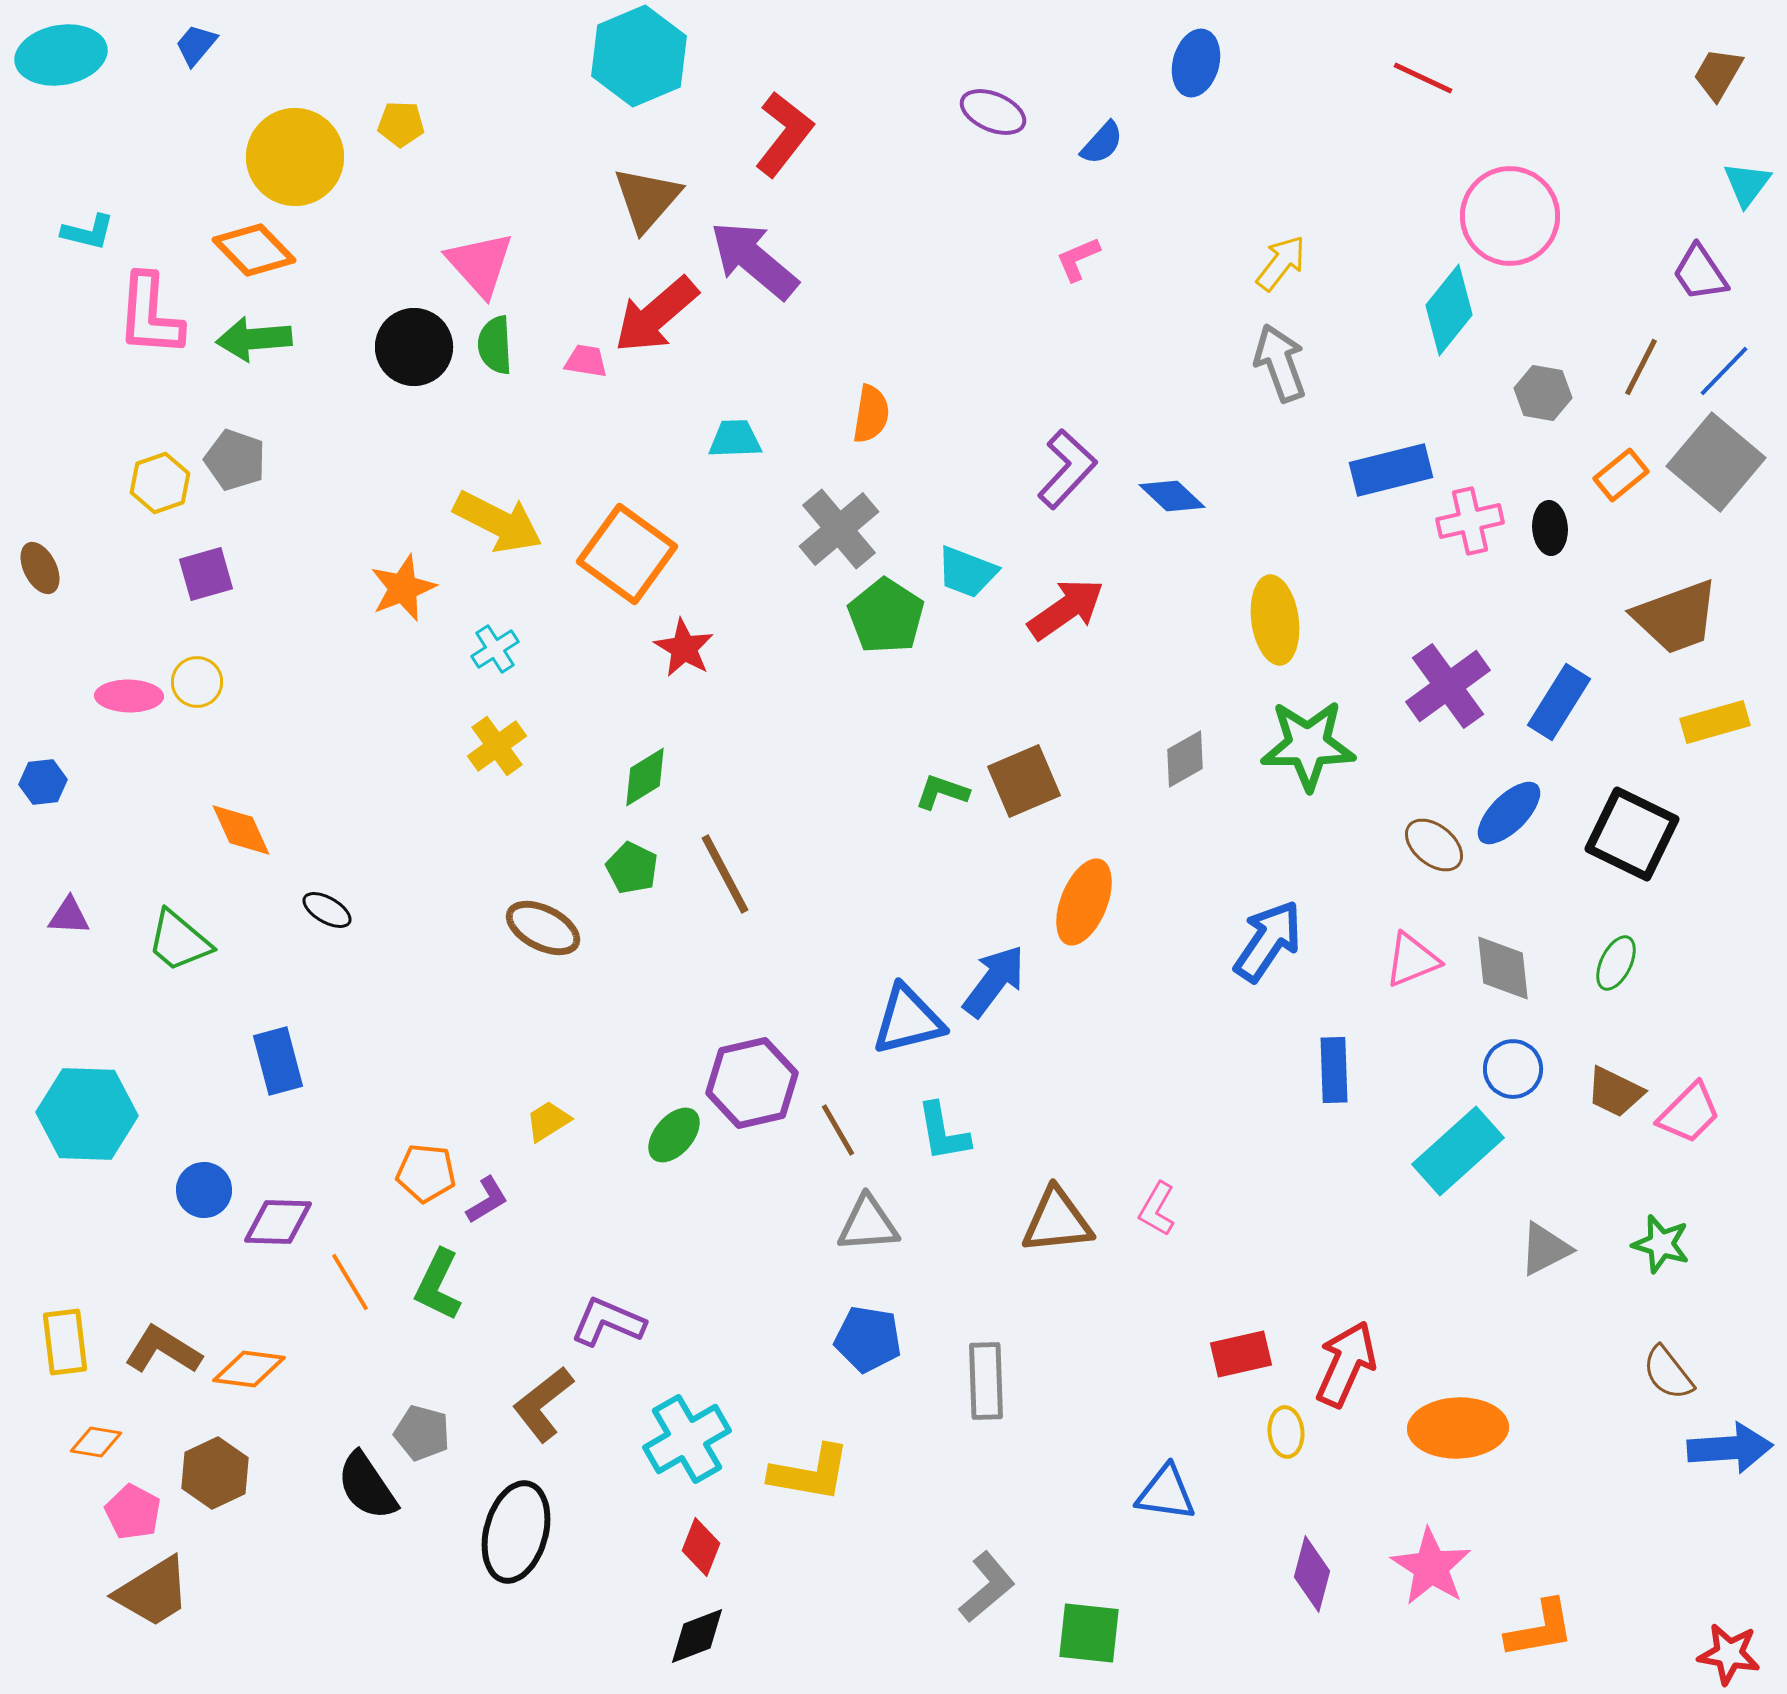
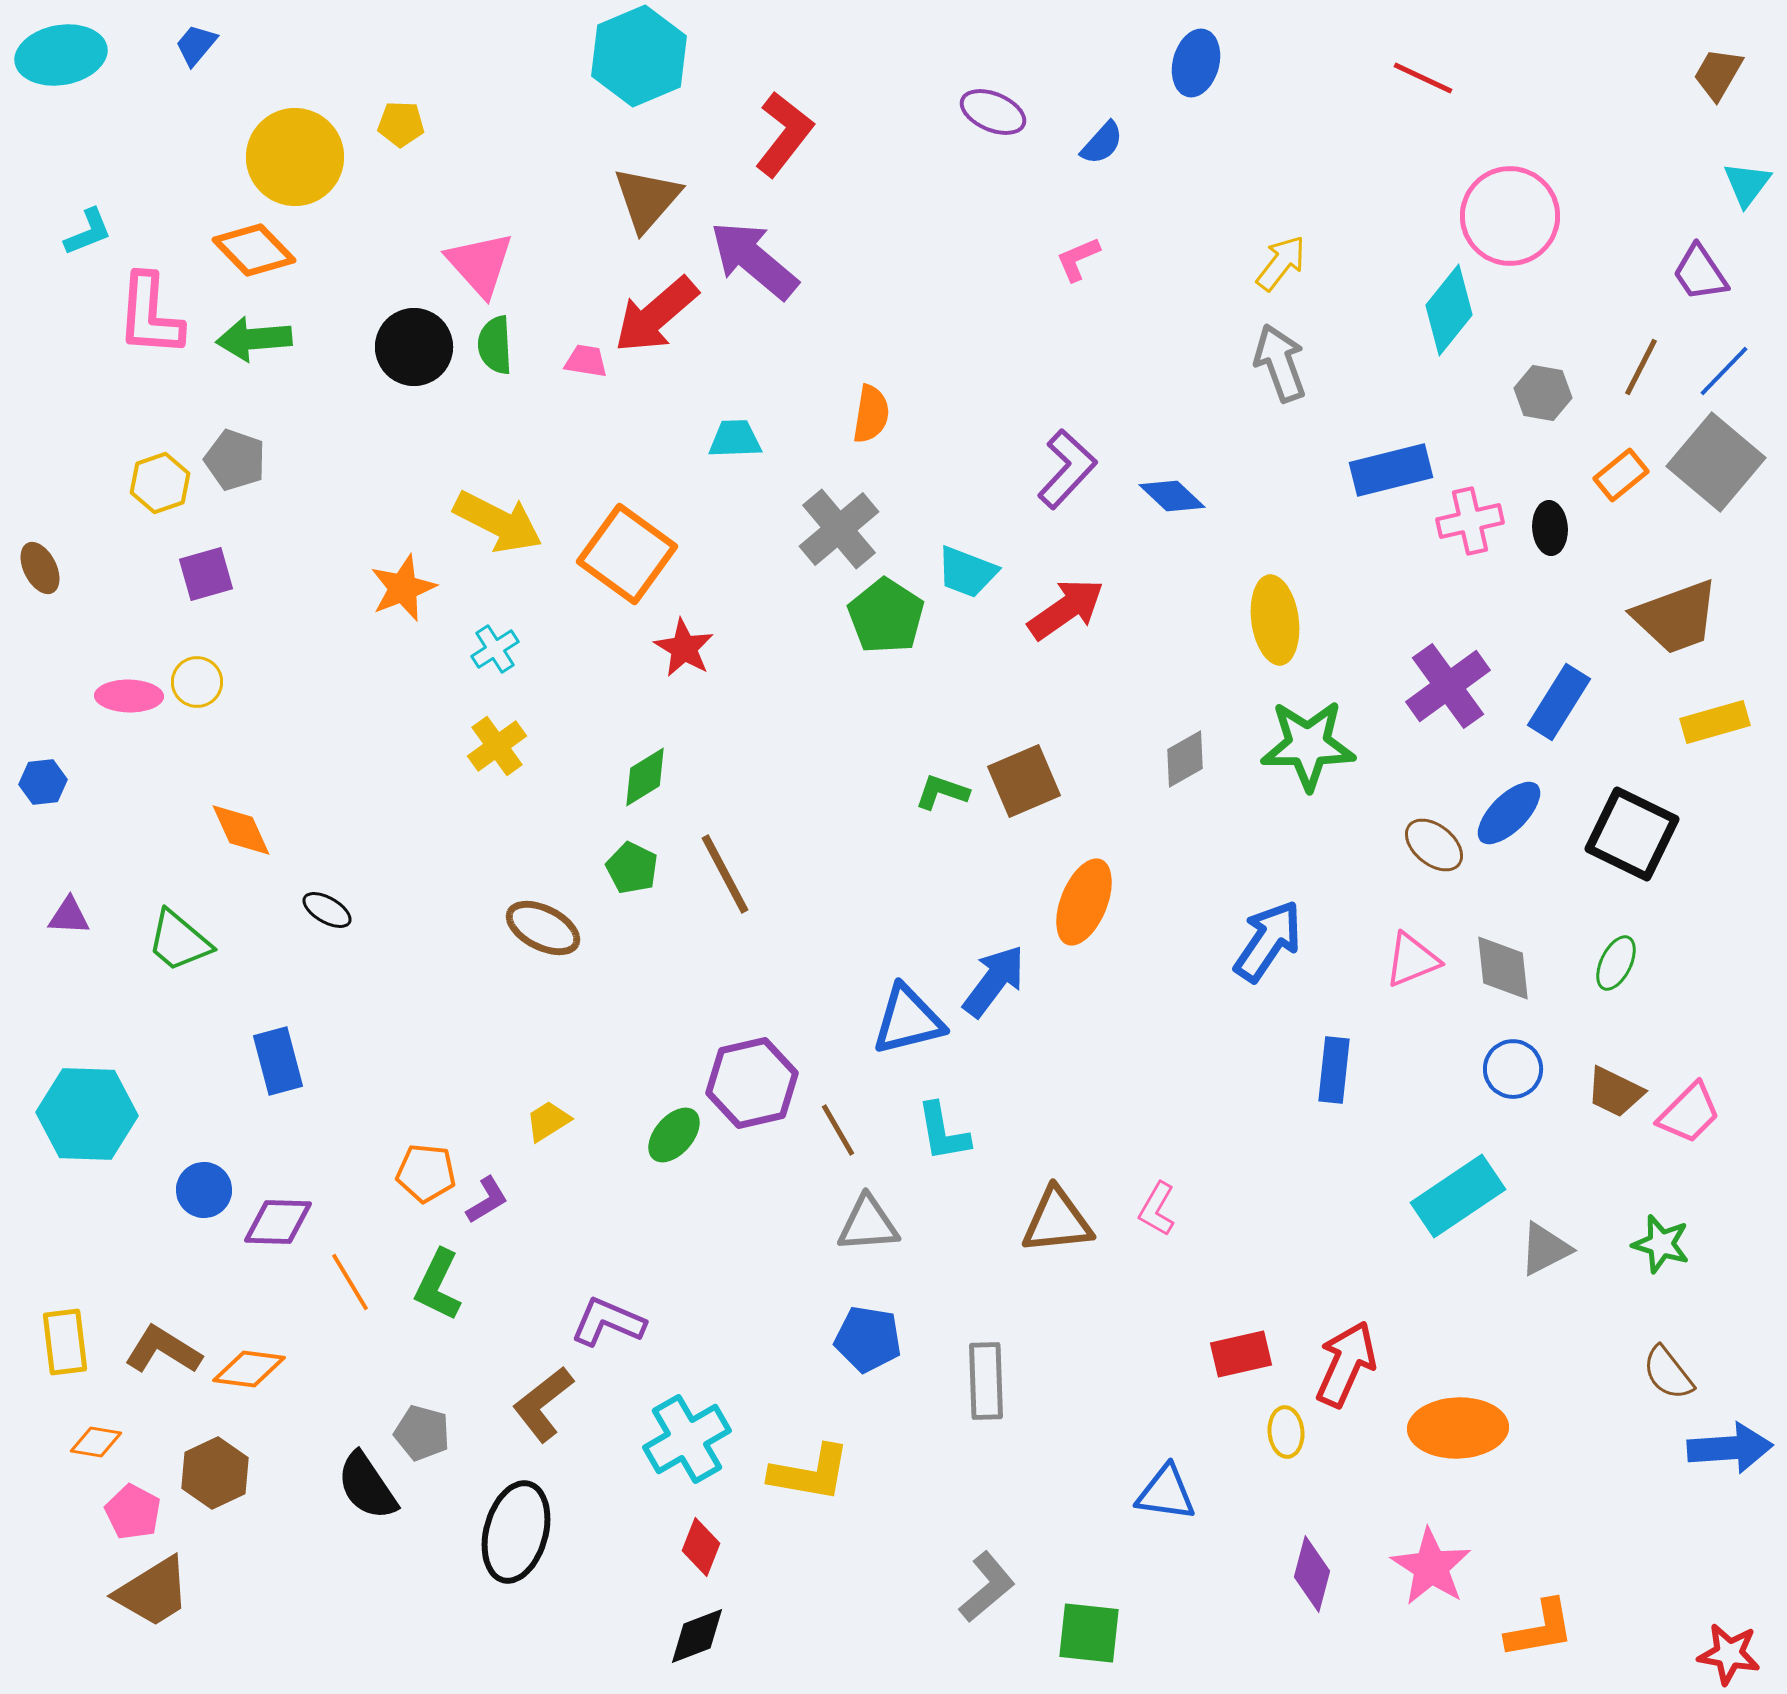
cyan L-shape at (88, 232): rotated 36 degrees counterclockwise
blue rectangle at (1334, 1070): rotated 8 degrees clockwise
cyan rectangle at (1458, 1151): moved 45 px down; rotated 8 degrees clockwise
